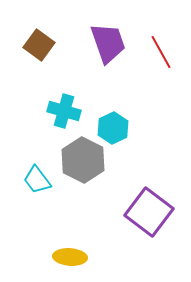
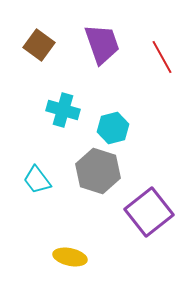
purple trapezoid: moved 6 px left, 1 px down
red line: moved 1 px right, 5 px down
cyan cross: moved 1 px left, 1 px up
cyan hexagon: rotated 12 degrees clockwise
gray hexagon: moved 15 px right, 11 px down; rotated 9 degrees counterclockwise
purple square: rotated 15 degrees clockwise
yellow ellipse: rotated 8 degrees clockwise
